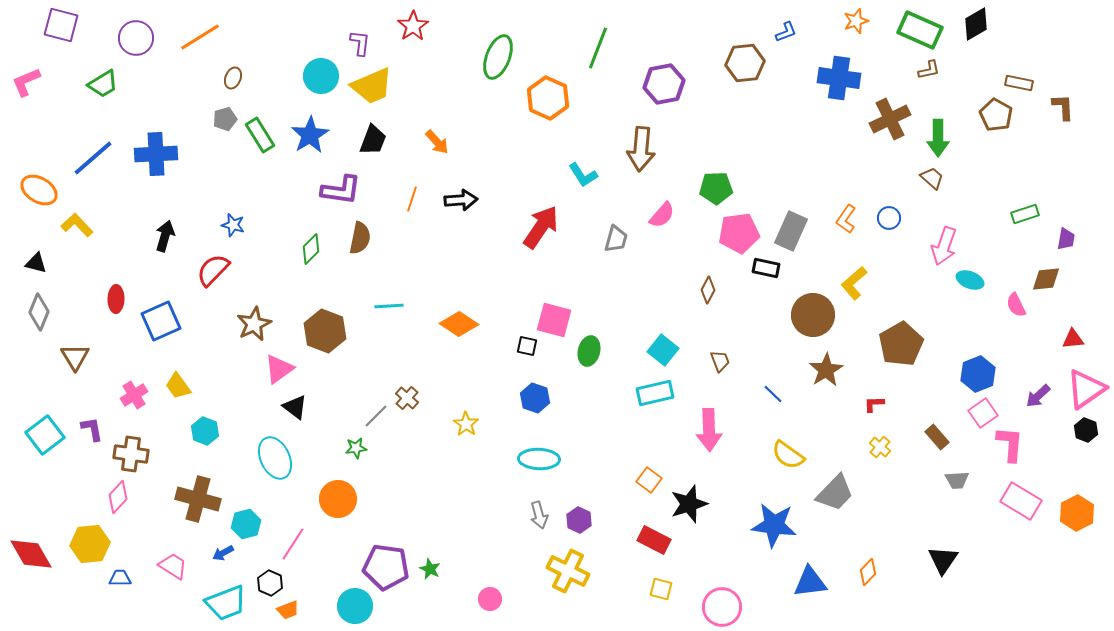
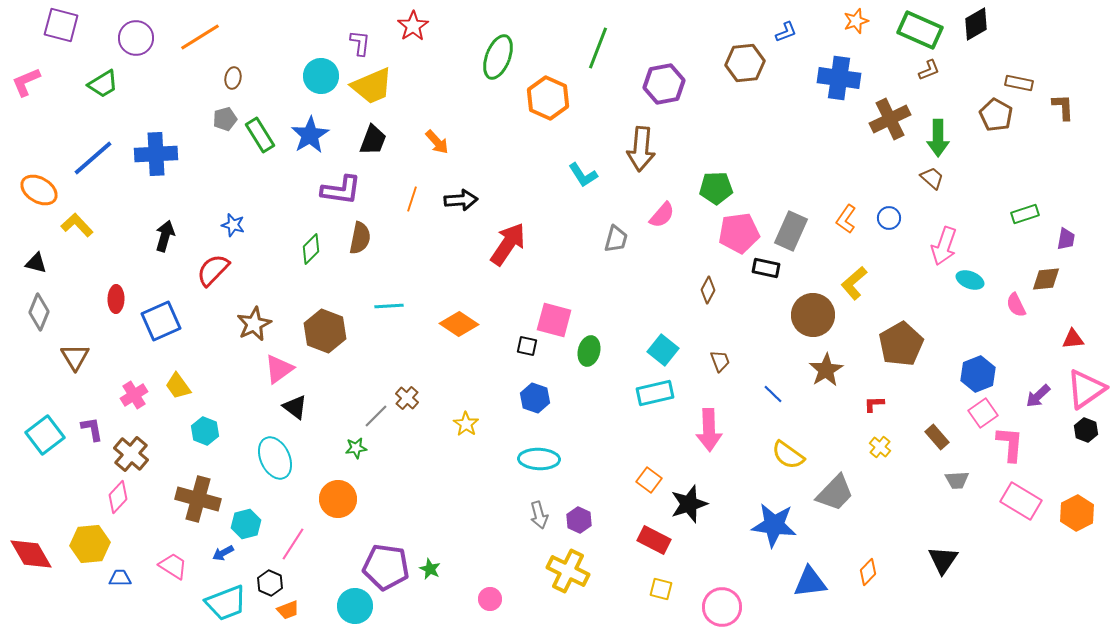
brown L-shape at (929, 70): rotated 10 degrees counterclockwise
brown ellipse at (233, 78): rotated 10 degrees counterclockwise
red arrow at (541, 227): moved 33 px left, 17 px down
brown cross at (131, 454): rotated 32 degrees clockwise
